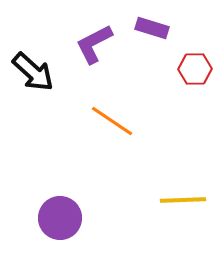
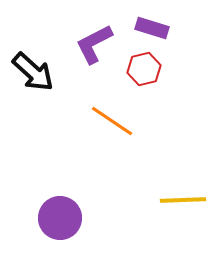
red hexagon: moved 51 px left; rotated 12 degrees counterclockwise
